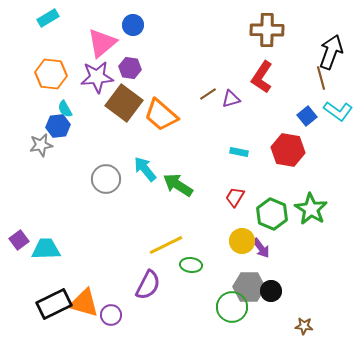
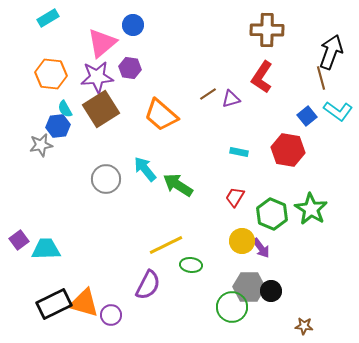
brown square at (124, 103): moved 23 px left, 6 px down; rotated 21 degrees clockwise
